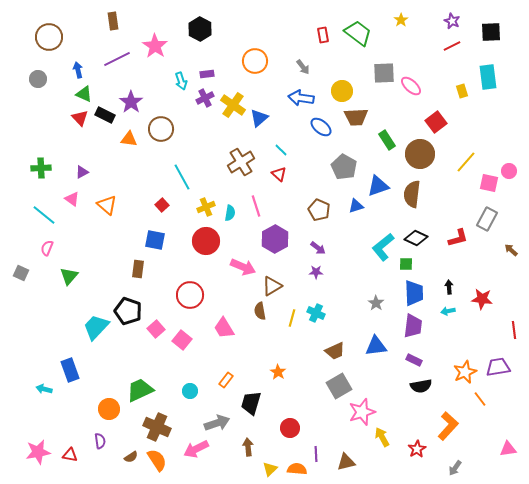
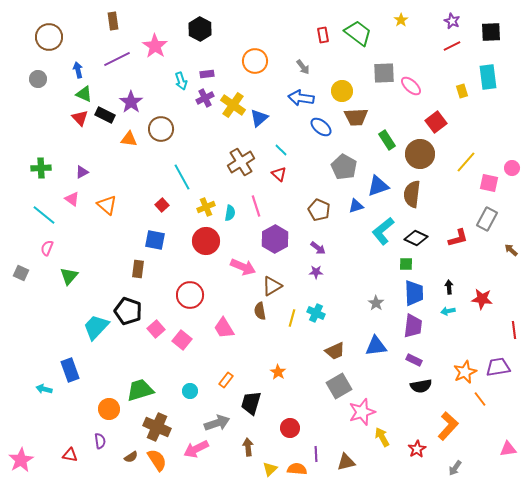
pink circle at (509, 171): moved 3 px right, 3 px up
cyan L-shape at (383, 247): moved 16 px up
green trapezoid at (140, 390): rotated 8 degrees clockwise
pink star at (38, 452): moved 17 px left, 8 px down; rotated 20 degrees counterclockwise
